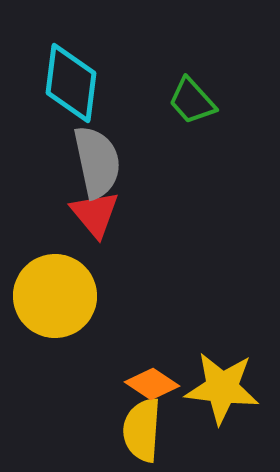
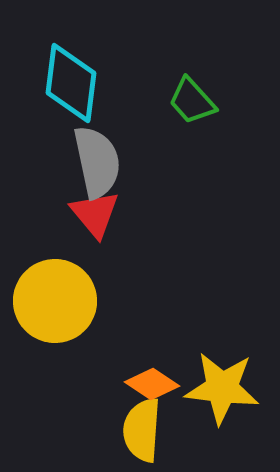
yellow circle: moved 5 px down
